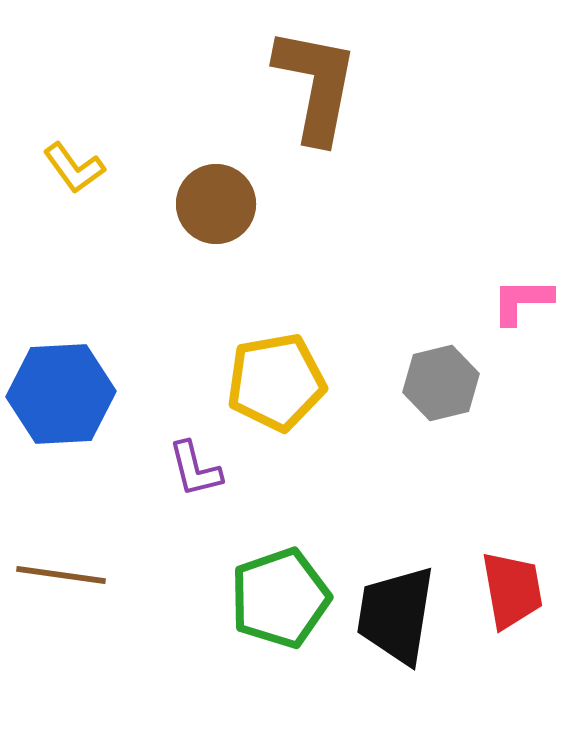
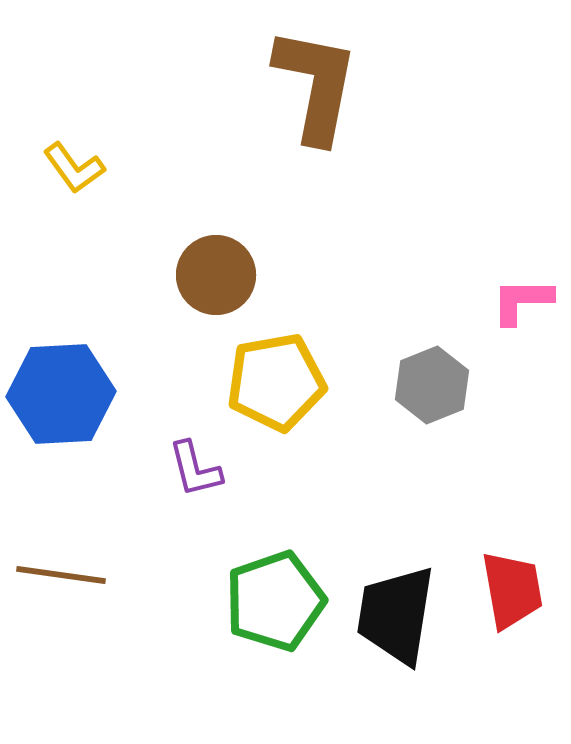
brown circle: moved 71 px down
gray hexagon: moved 9 px left, 2 px down; rotated 8 degrees counterclockwise
green pentagon: moved 5 px left, 3 px down
